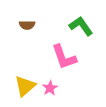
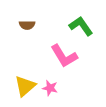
pink L-shape: moved 1 px up; rotated 12 degrees counterclockwise
pink star: rotated 28 degrees counterclockwise
